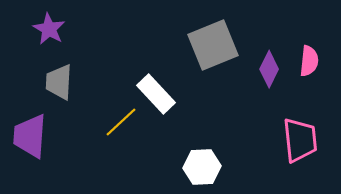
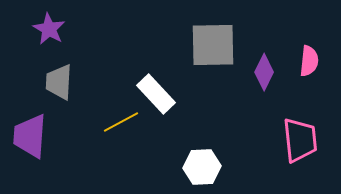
gray square: rotated 21 degrees clockwise
purple diamond: moved 5 px left, 3 px down
yellow line: rotated 15 degrees clockwise
